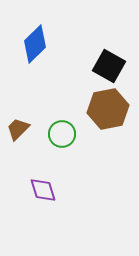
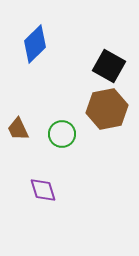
brown hexagon: moved 1 px left
brown trapezoid: rotated 70 degrees counterclockwise
